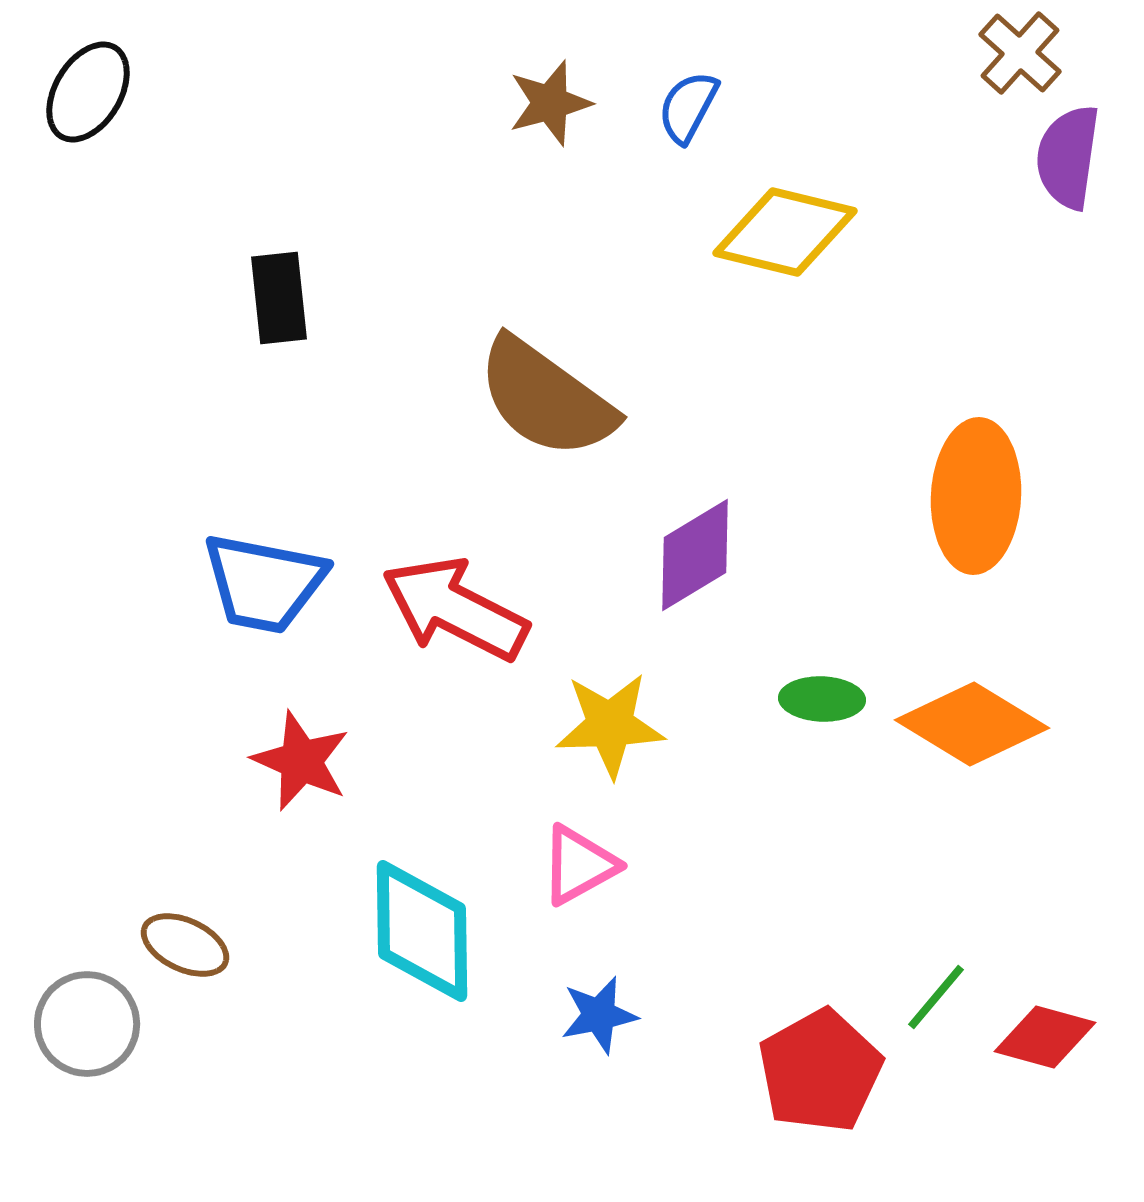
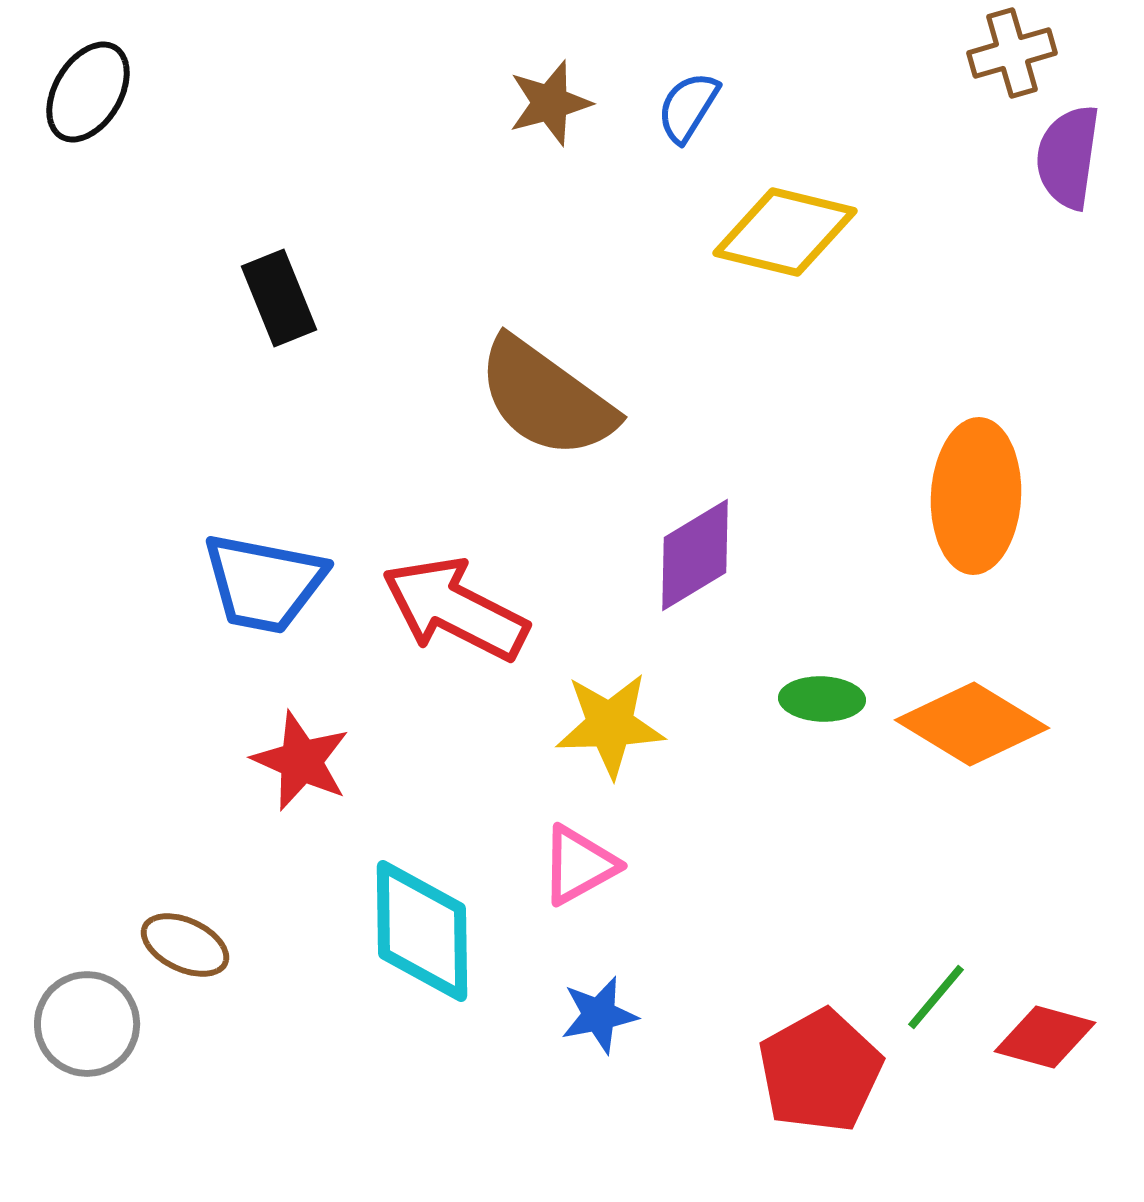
brown cross: moved 8 px left; rotated 32 degrees clockwise
blue semicircle: rotated 4 degrees clockwise
black rectangle: rotated 16 degrees counterclockwise
